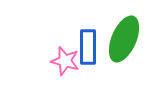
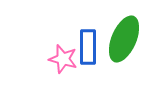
pink star: moved 2 px left, 2 px up
